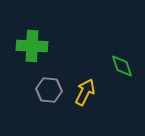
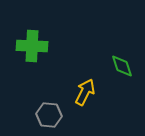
gray hexagon: moved 25 px down
